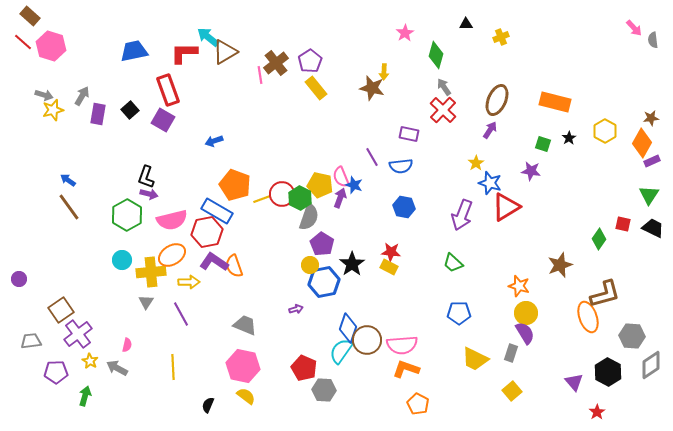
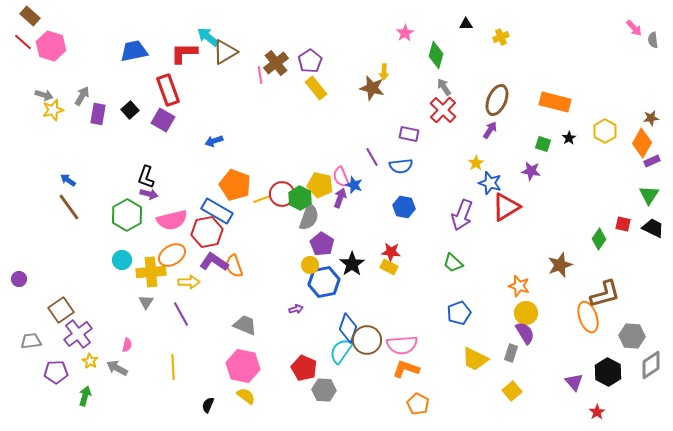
blue pentagon at (459, 313): rotated 20 degrees counterclockwise
